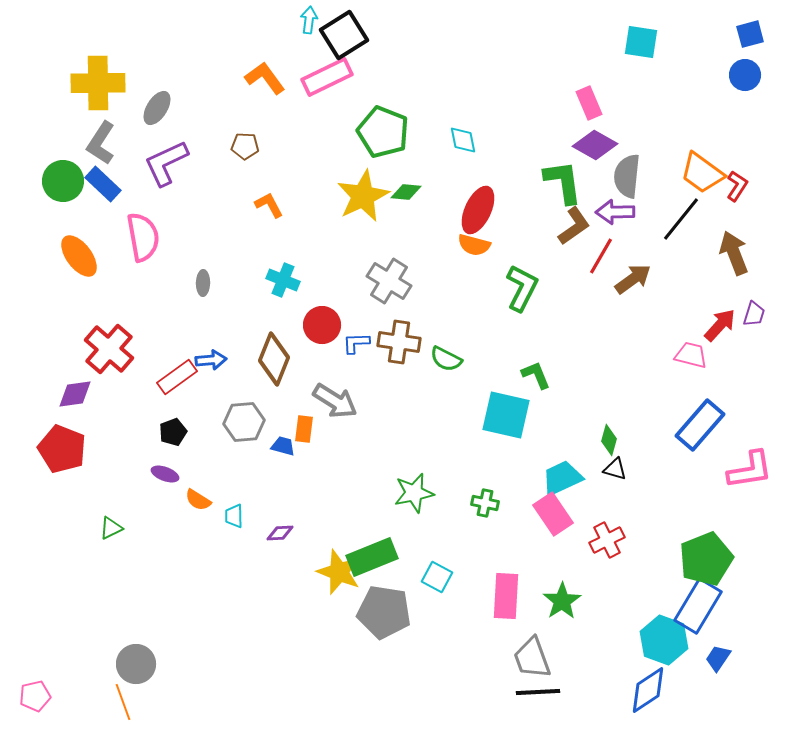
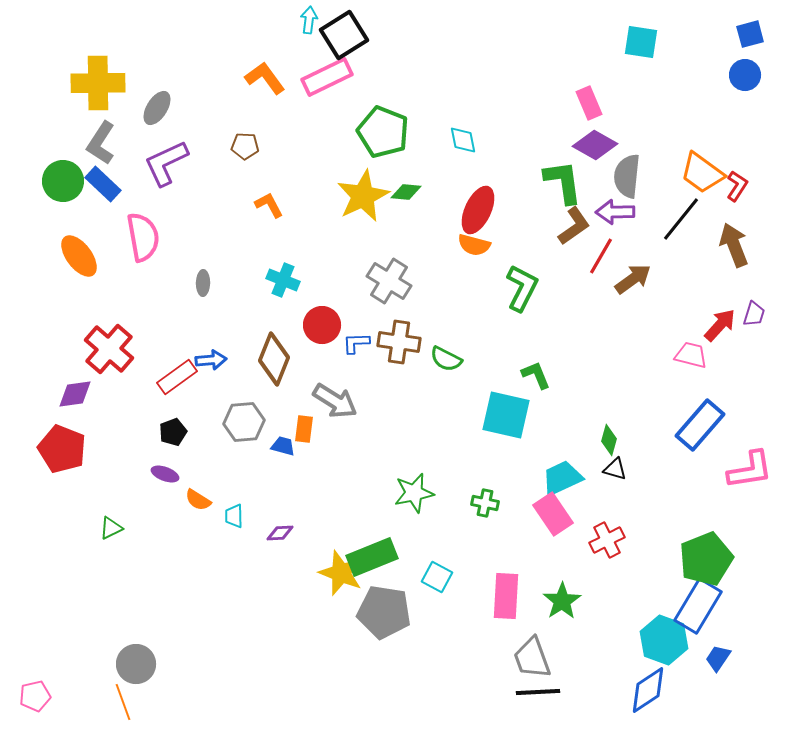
brown arrow at (734, 253): moved 8 px up
yellow star at (339, 572): moved 2 px right, 1 px down
